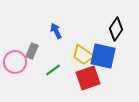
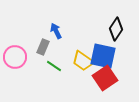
gray rectangle: moved 11 px right, 4 px up
yellow trapezoid: moved 6 px down
pink circle: moved 5 px up
green line: moved 1 px right, 4 px up; rotated 70 degrees clockwise
red square: moved 17 px right; rotated 15 degrees counterclockwise
